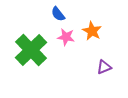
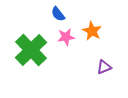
pink star: rotated 18 degrees counterclockwise
